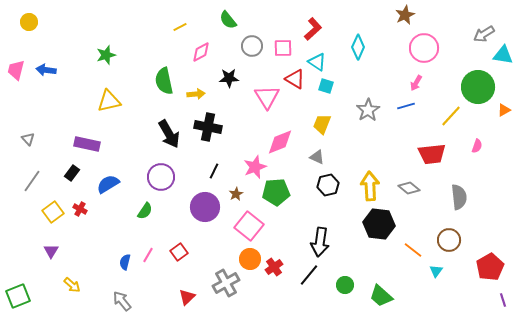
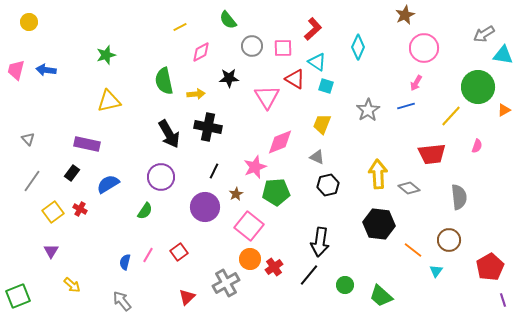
yellow arrow at (370, 186): moved 8 px right, 12 px up
